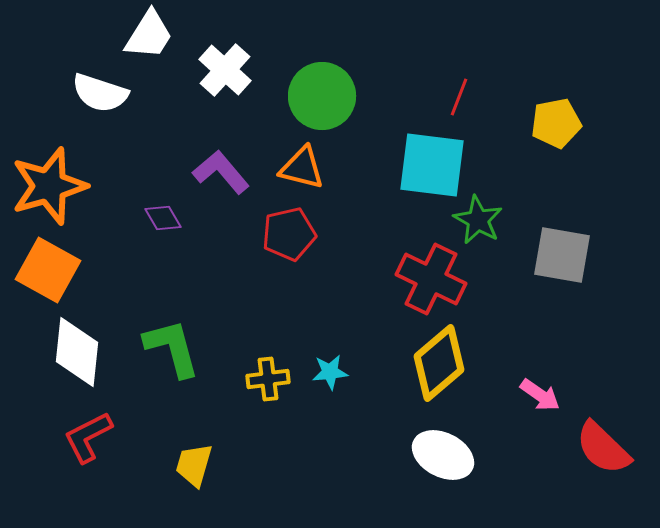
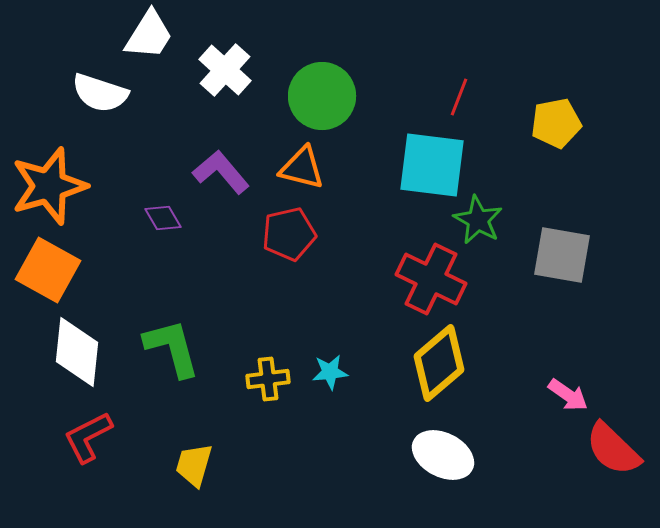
pink arrow: moved 28 px right
red semicircle: moved 10 px right, 1 px down
